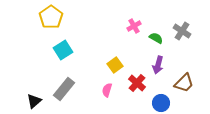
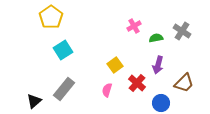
green semicircle: rotated 40 degrees counterclockwise
